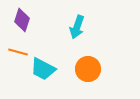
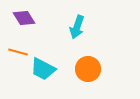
purple diamond: moved 2 px right, 2 px up; rotated 50 degrees counterclockwise
